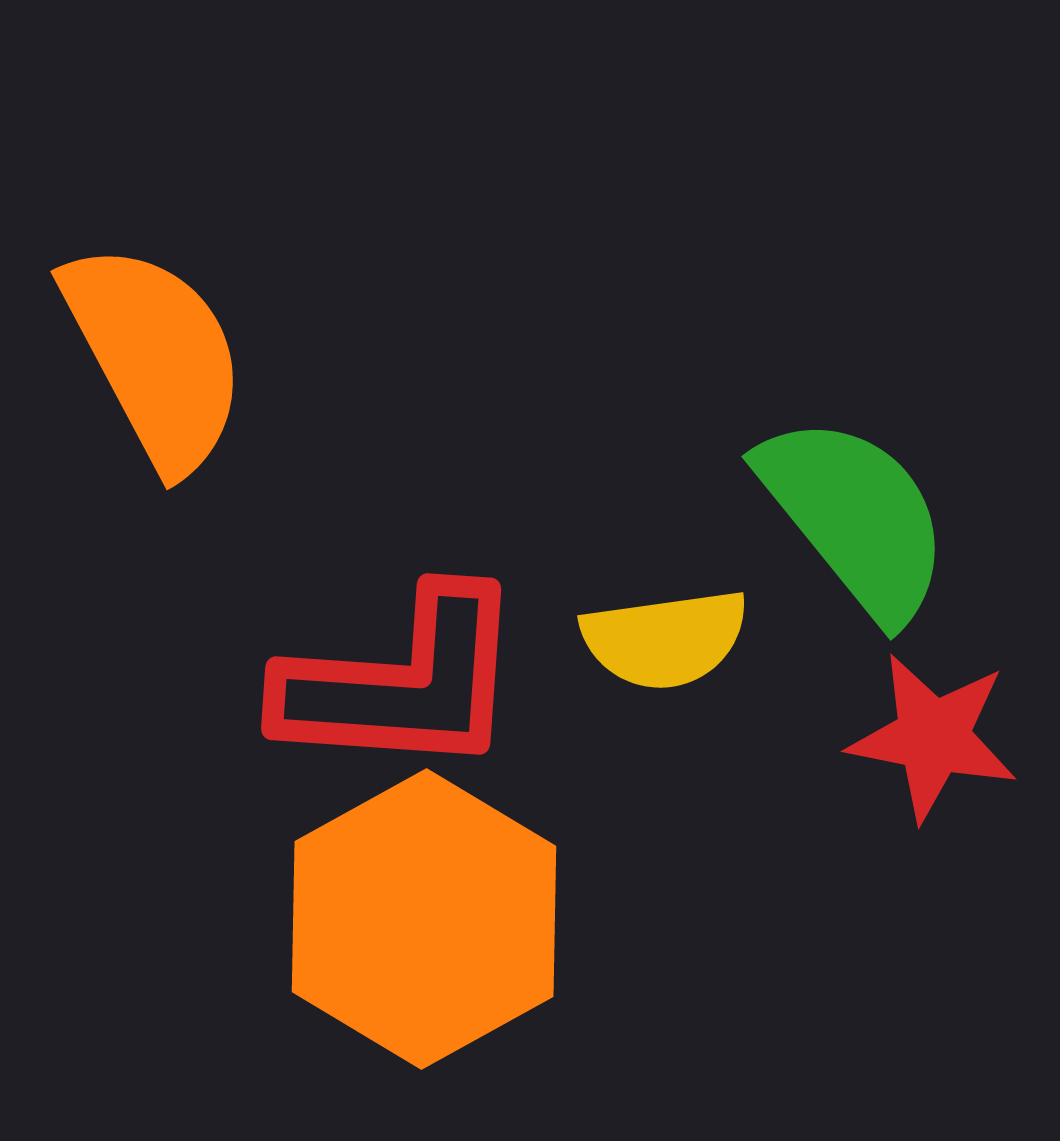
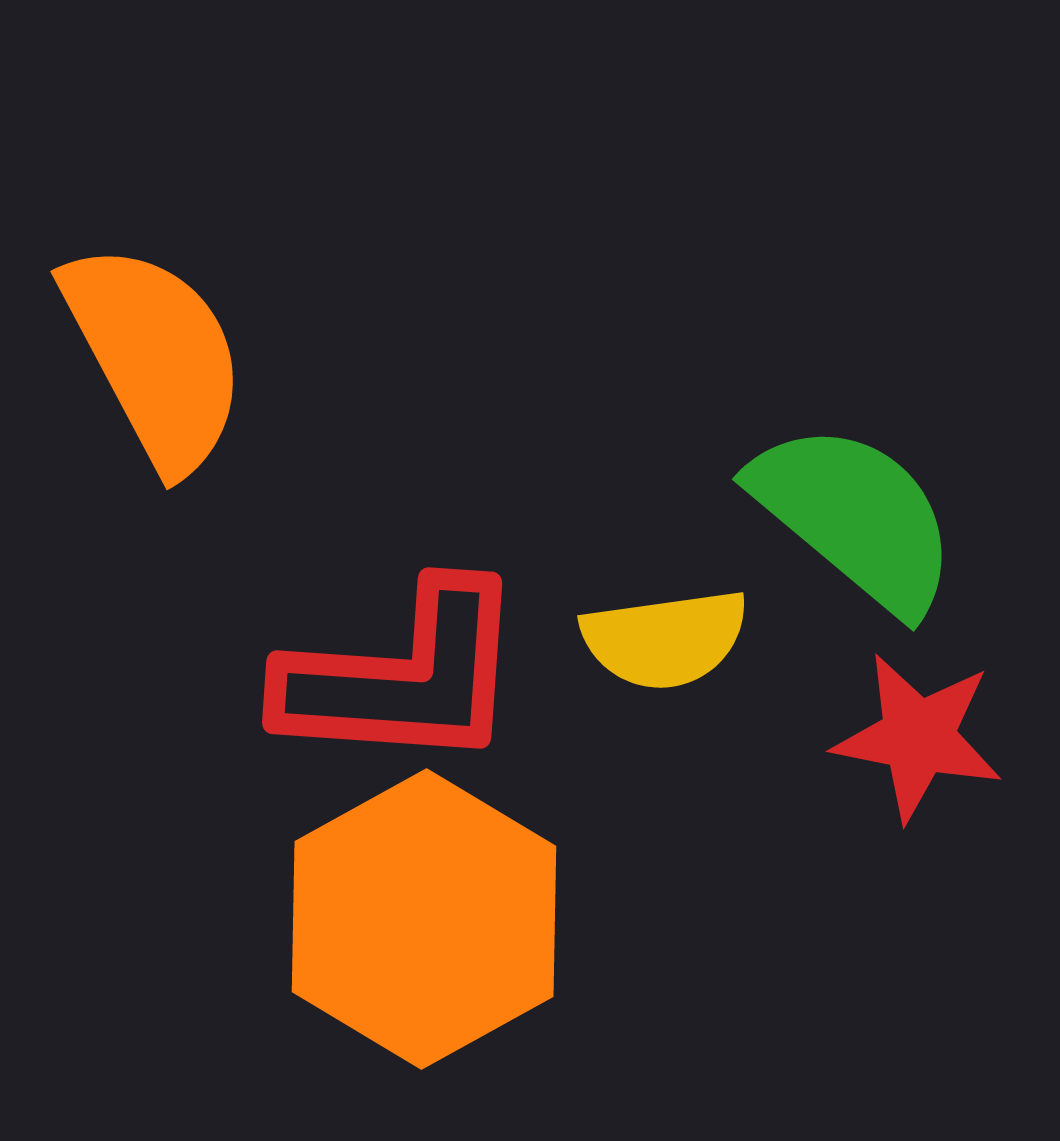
green semicircle: rotated 11 degrees counterclockwise
red L-shape: moved 1 px right, 6 px up
red star: moved 15 px left
